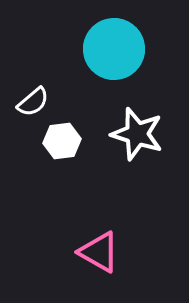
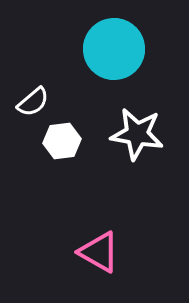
white star: rotated 8 degrees counterclockwise
